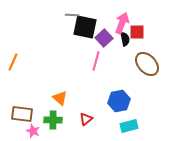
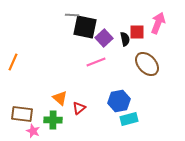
pink arrow: moved 36 px right
pink line: moved 1 px down; rotated 54 degrees clockwise
red triangle: moved 7 px left, 11 px up
cyan rectangle: moved 7 px up
